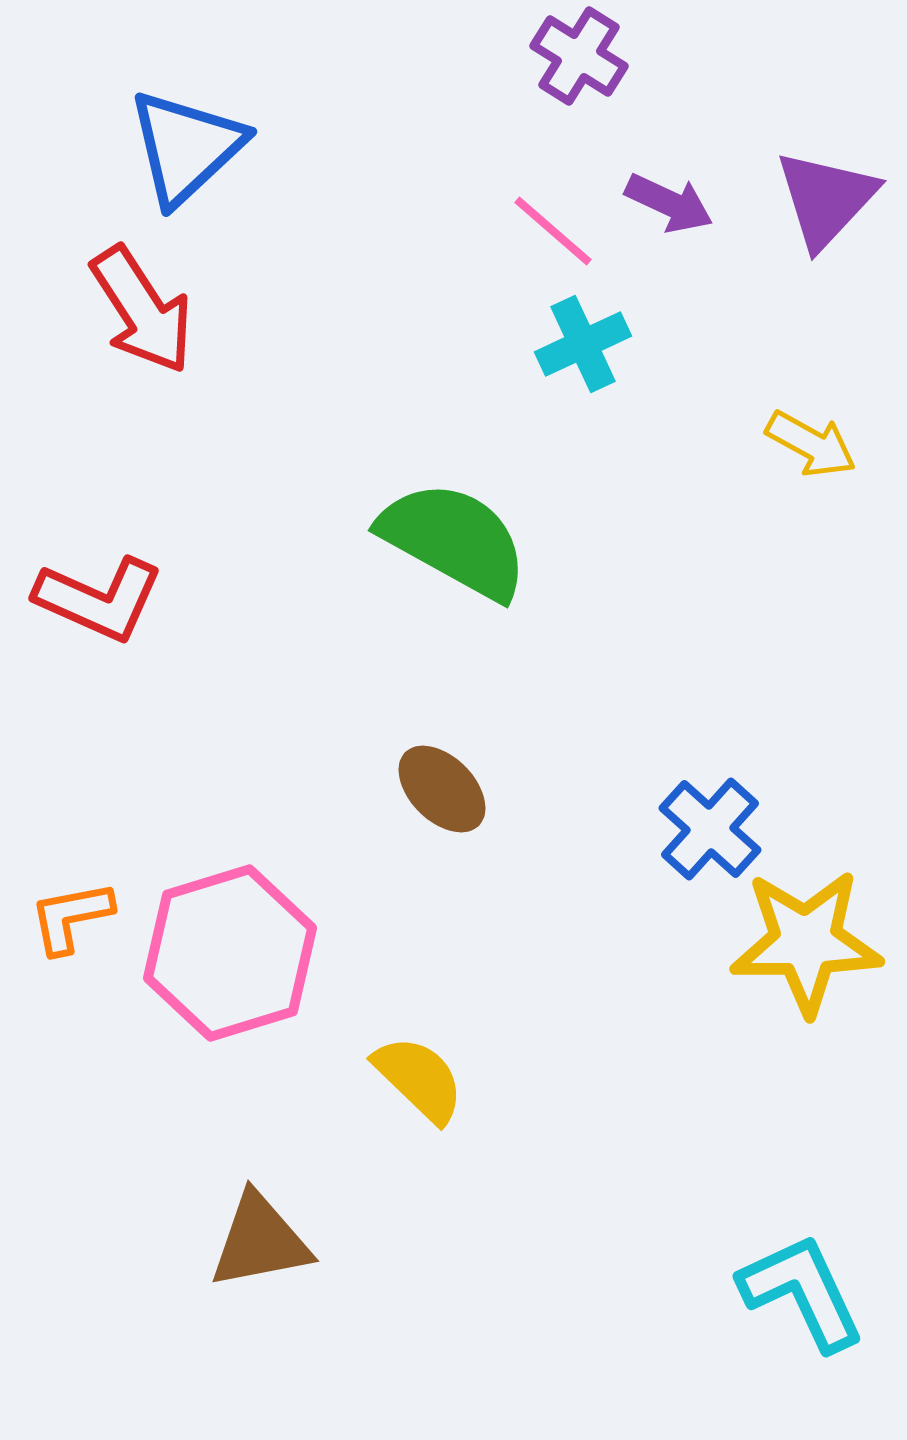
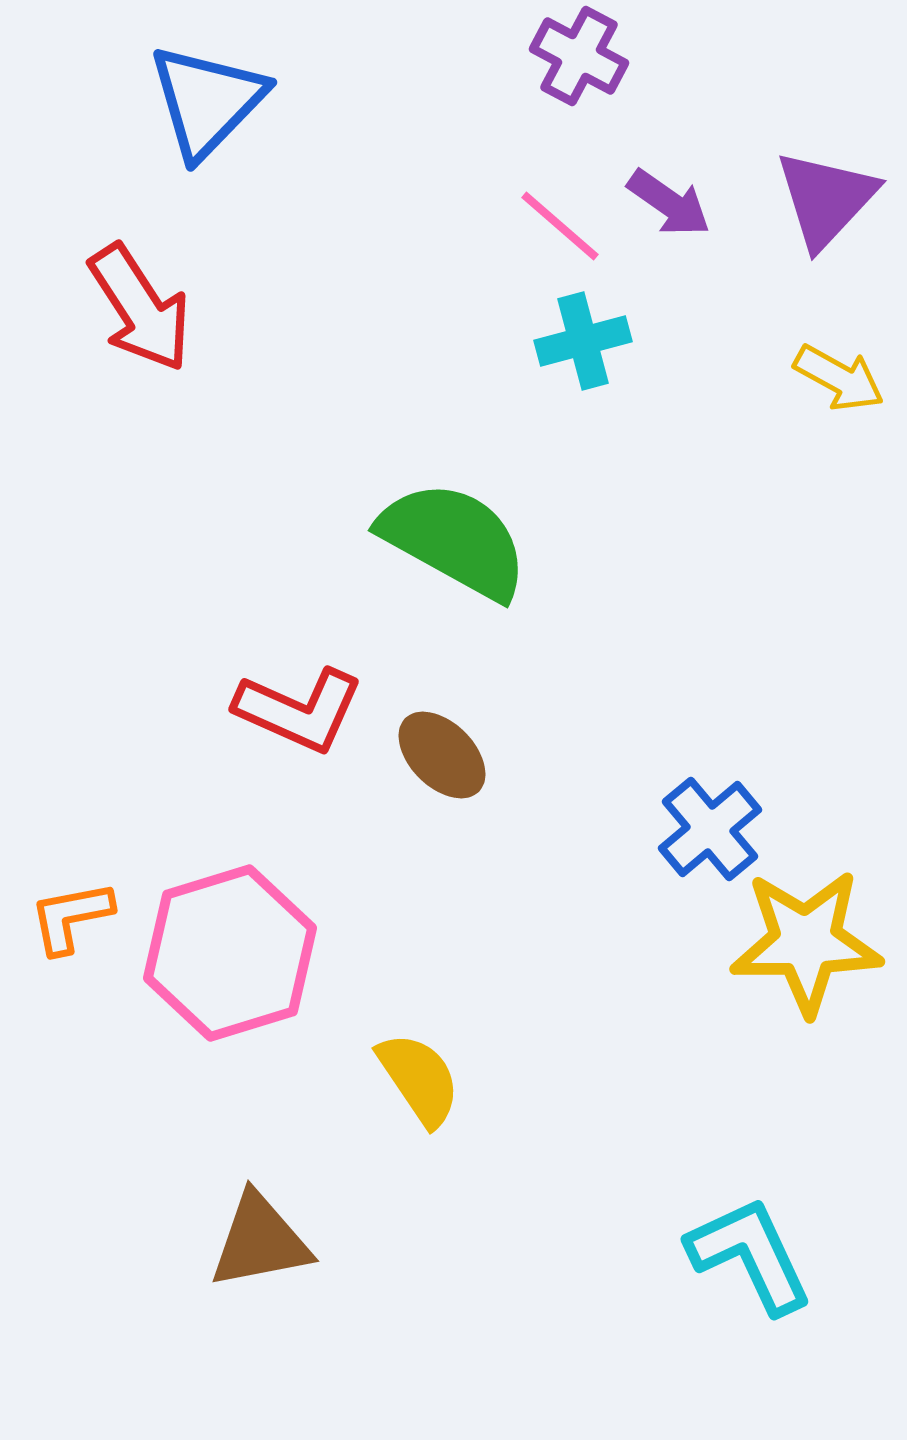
purple cross: rotated 4 degrees counterclockwise
blue triangle: moved 21 px right, 46 px up; rotated 3 degrees counterclockwise
purple arrow: rotated 10 degrees clockwise
pink line: moved 7 px right, 5 px up
red arrow: moved 2 px left, 2 px up
cyan cross: moved 3 px up; rotated 10 degrees clockwise
yellow arrow: moved 28 px right, 66 px up
red L-shape: moved 200 px right, 111 px down
brown ellipse: moved 34 px up
blue cross: rotated 8 degrees clockwise
yellow semicircle: rotated 12 degrees clockwise
cyan L-shape: moved 52 px left, 37 px up
